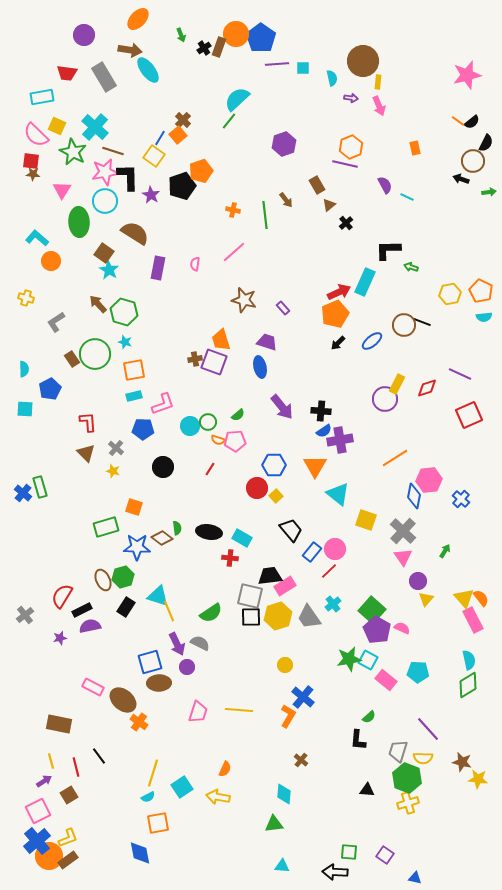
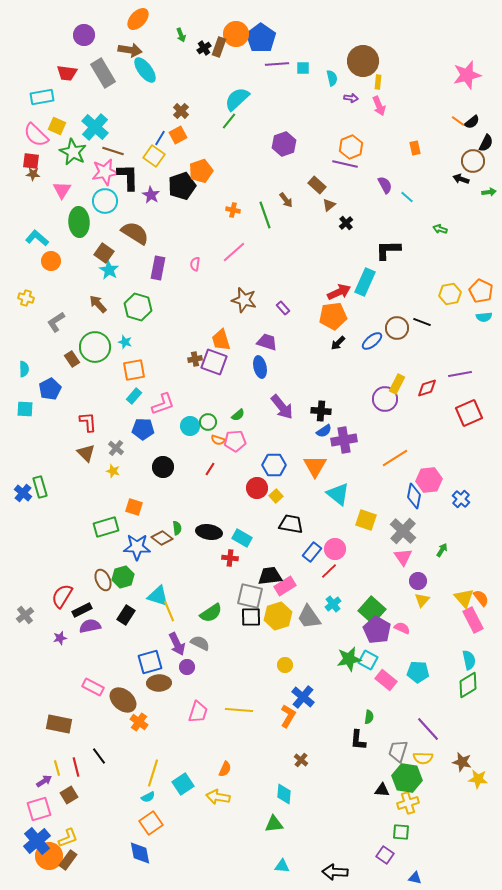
cyan ellipse at (148, 70): moved 3 px left
gray rectangle at (104, 77): moved 1 px left, 4 px up
brown cross at (183, 120): moved 2 px left, 9 px up
orange square at (178, 135): rotated 12 degrees clockwise
brown rectangle at (317, 185): rotated 18 degrees counterclockwise
cyan line at (407, 197): rotated 16 degrees clockwise
green line at (265, 215): rotated 12 degrees counterclockwise
green arrow at (411, 267): moved 29 px right, 38 px up
green hexagon at (124, 312): moved 14 px right, 5 px up
orange pentagon at (335, 314): moved 2 px left, 2 px down; rotated 16 degrees clockwise
brown circle at (404, 325): moved 7 px left, 3 px down
green circle at (95, 354): moved 7 px up
purple line at (460, 374): rotated 35 degrees counterclockwise
cyan rectangle at (134, 396): rotated 35 degrees counterclockwise
red square at (469, 415): moved 2 px up
purple cross at (340, 440): moved 4 px right
black trapezoid at (291, 530): moved 6 px up; rotated 40 degrees counterclockwise
green arrow at (445, 551): moved 3 px left, 1 px up
yellow triangle at (426, 599): moved 4 px left, 1 px down
black rectangle at (126, 607): moved 8 px down
green semicircle at (369, 717): rotated 40 degrees counterclockwise
yellow line at (51, 761): moved 6 px right, 7 px down
green hexagon at (407, 778): rotated 12 degrees counterclockwise
cyan square at (182, 787): moved 1 px right, 3 px up
black triangle at (367, 790): moved 15 px right
pink square at (38, 811): moved 1 px right, 2 px up; rotated 10 degrees clockwise
orange square at (158, 823): moved 7 px left; rotated 25 degrees counterclockwise
green square at (349, 852): moved 52 px right, 20 px up
brown rectangle at (68, 860): rotated 18 degrees counterclockwise
